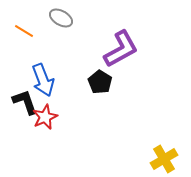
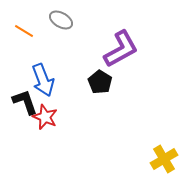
gray ellipse: moved 2 px down
red star: rotated 25 degrees counterclockwise
